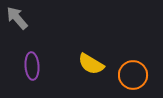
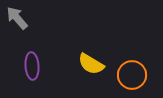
orange circle: moved 1 px left
